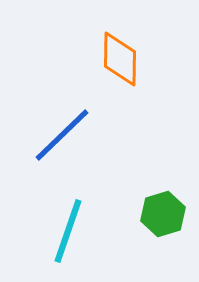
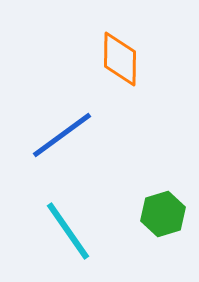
blue line: rotated 8 degrees clockwise
cyan line: rotated 54 degrees counterclockwise
